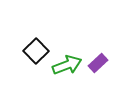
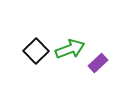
green arrow: moved 3 px right, 16 px up
